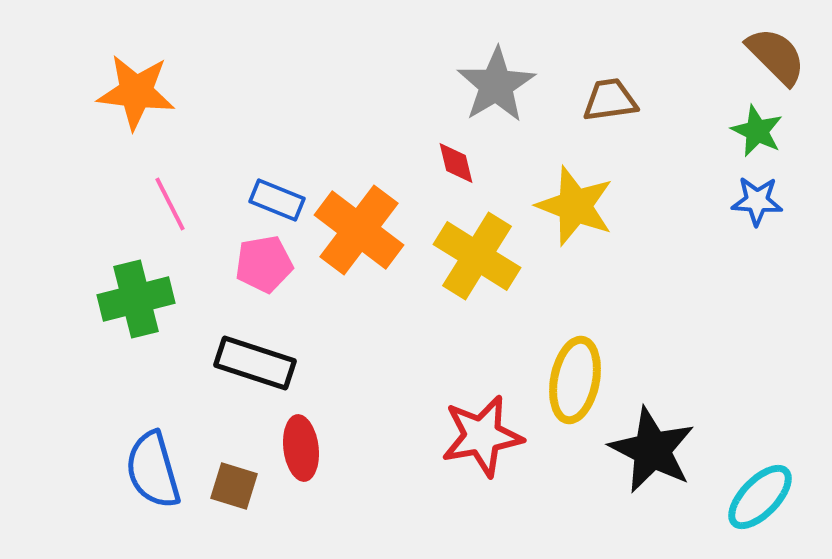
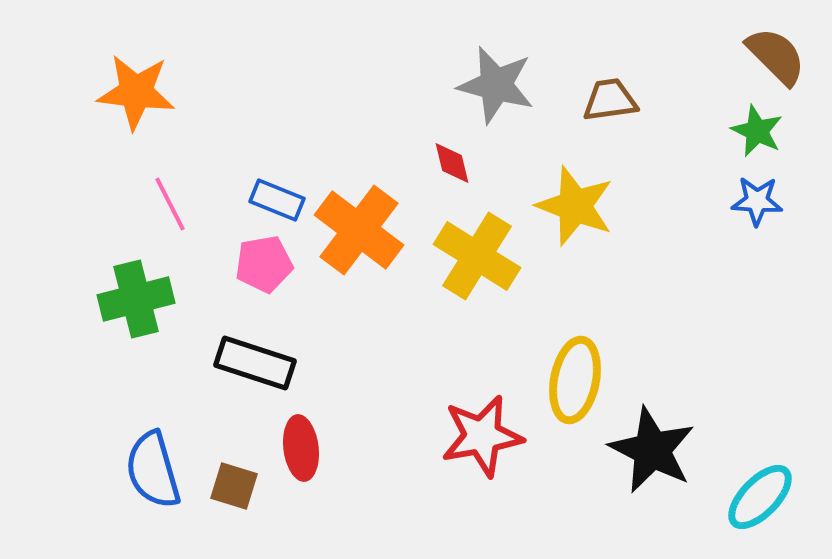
gray star: rotated 26 degrees counterclockwise
red diamond: moved 4 px left
